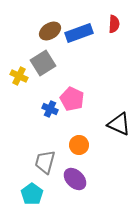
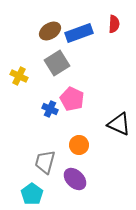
gray square: moved 14 px right
